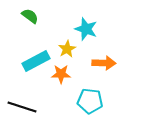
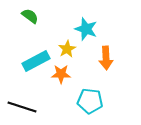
orange arrow: moved 2 px right, 5 px up; rotated 85 degrees clockwise
